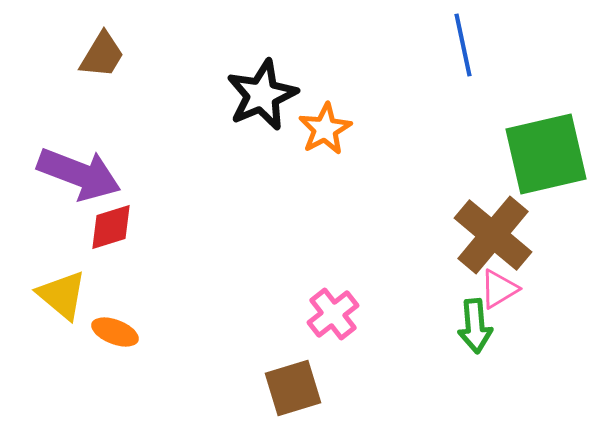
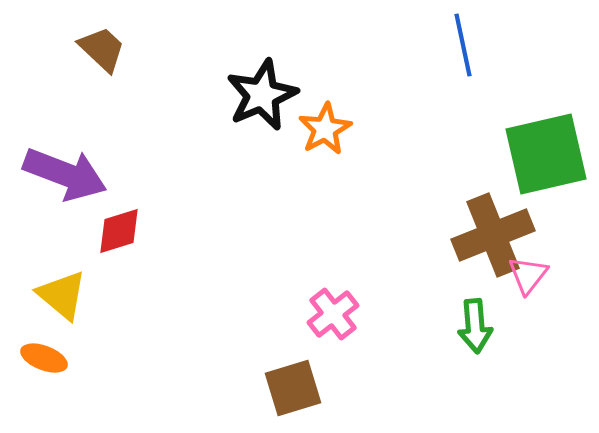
brown trapezoid: moved 6 px up; rotated 78 degrees counterclockwise
purple arrow: moved 14 px left
red diamond: moved 8 px right, 4 px down
brown cross: rotated 28 degrees clockwise
pink triangle: moved 29 px right, 14 px up; rotated 21 degrees counterclockwise
orange ellipse: moved 71 px left, 26 px down
